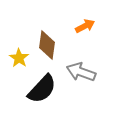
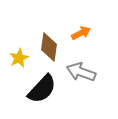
orange arrow: moved 4 px left, 7 px down
brown diamond: moved 2 px right, 2 px down
yellow star: rotated 12 degrees clockwise
